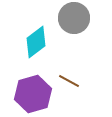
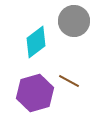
gray circle: moved 3 px down
purple hexagon: moved 2 px right, 1 px up
